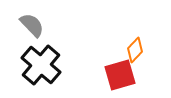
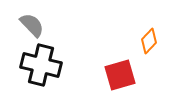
orange diamond: moved 14 px right, 9 px up
black cross: rotated 27 degrees counterclockwise
